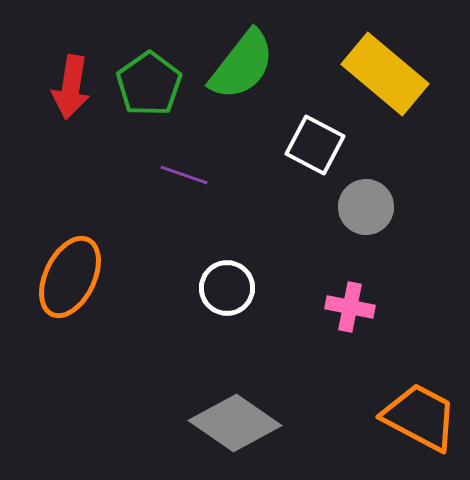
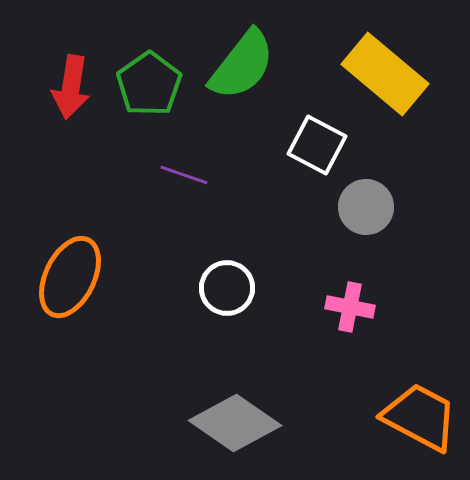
white square: moved 2 px right
